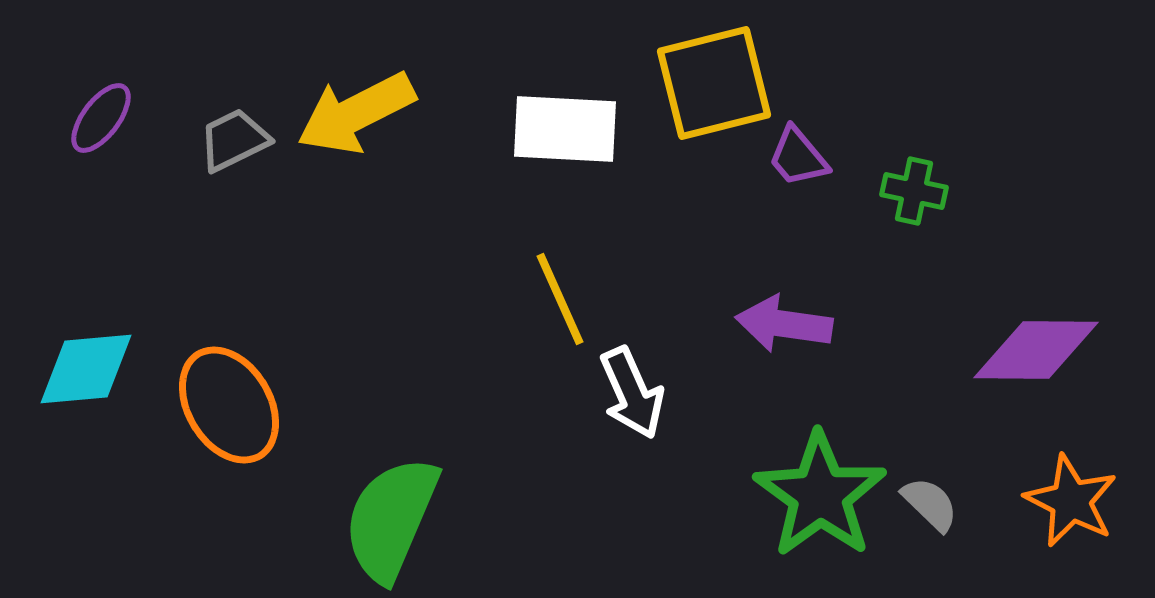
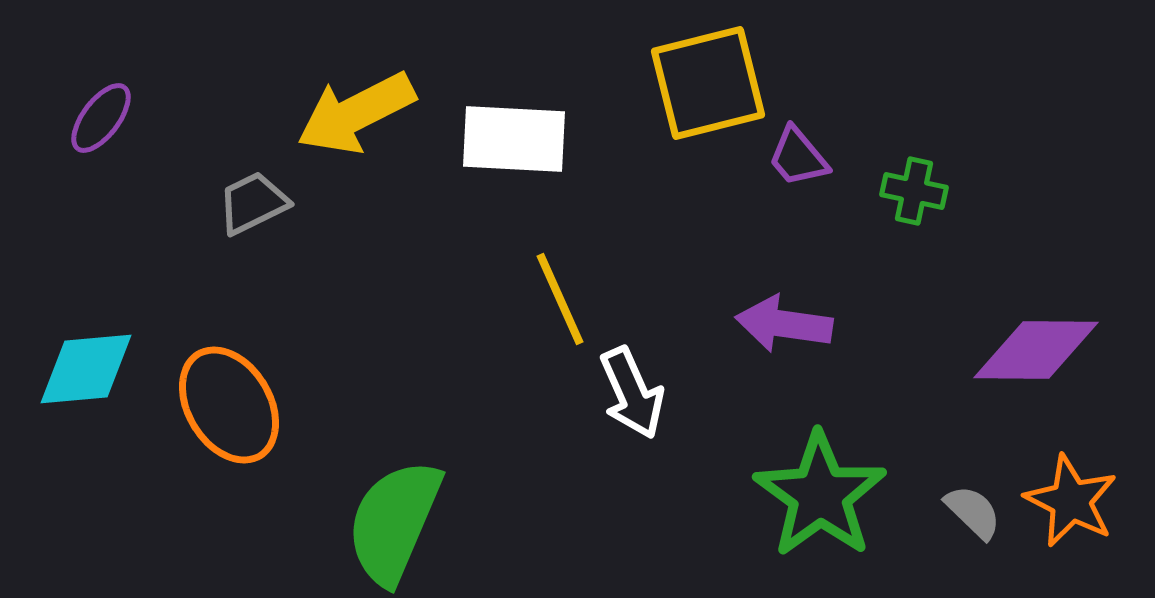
yellow square: moved 6 px left
white rectangle: moved 51 px left, 10 px down
gray trapezoid: moved 19 px right, 63 px down
gray semicircle: moved 43 px right, 8 px down
green semicircle: moved 3 px right, 3 px down
